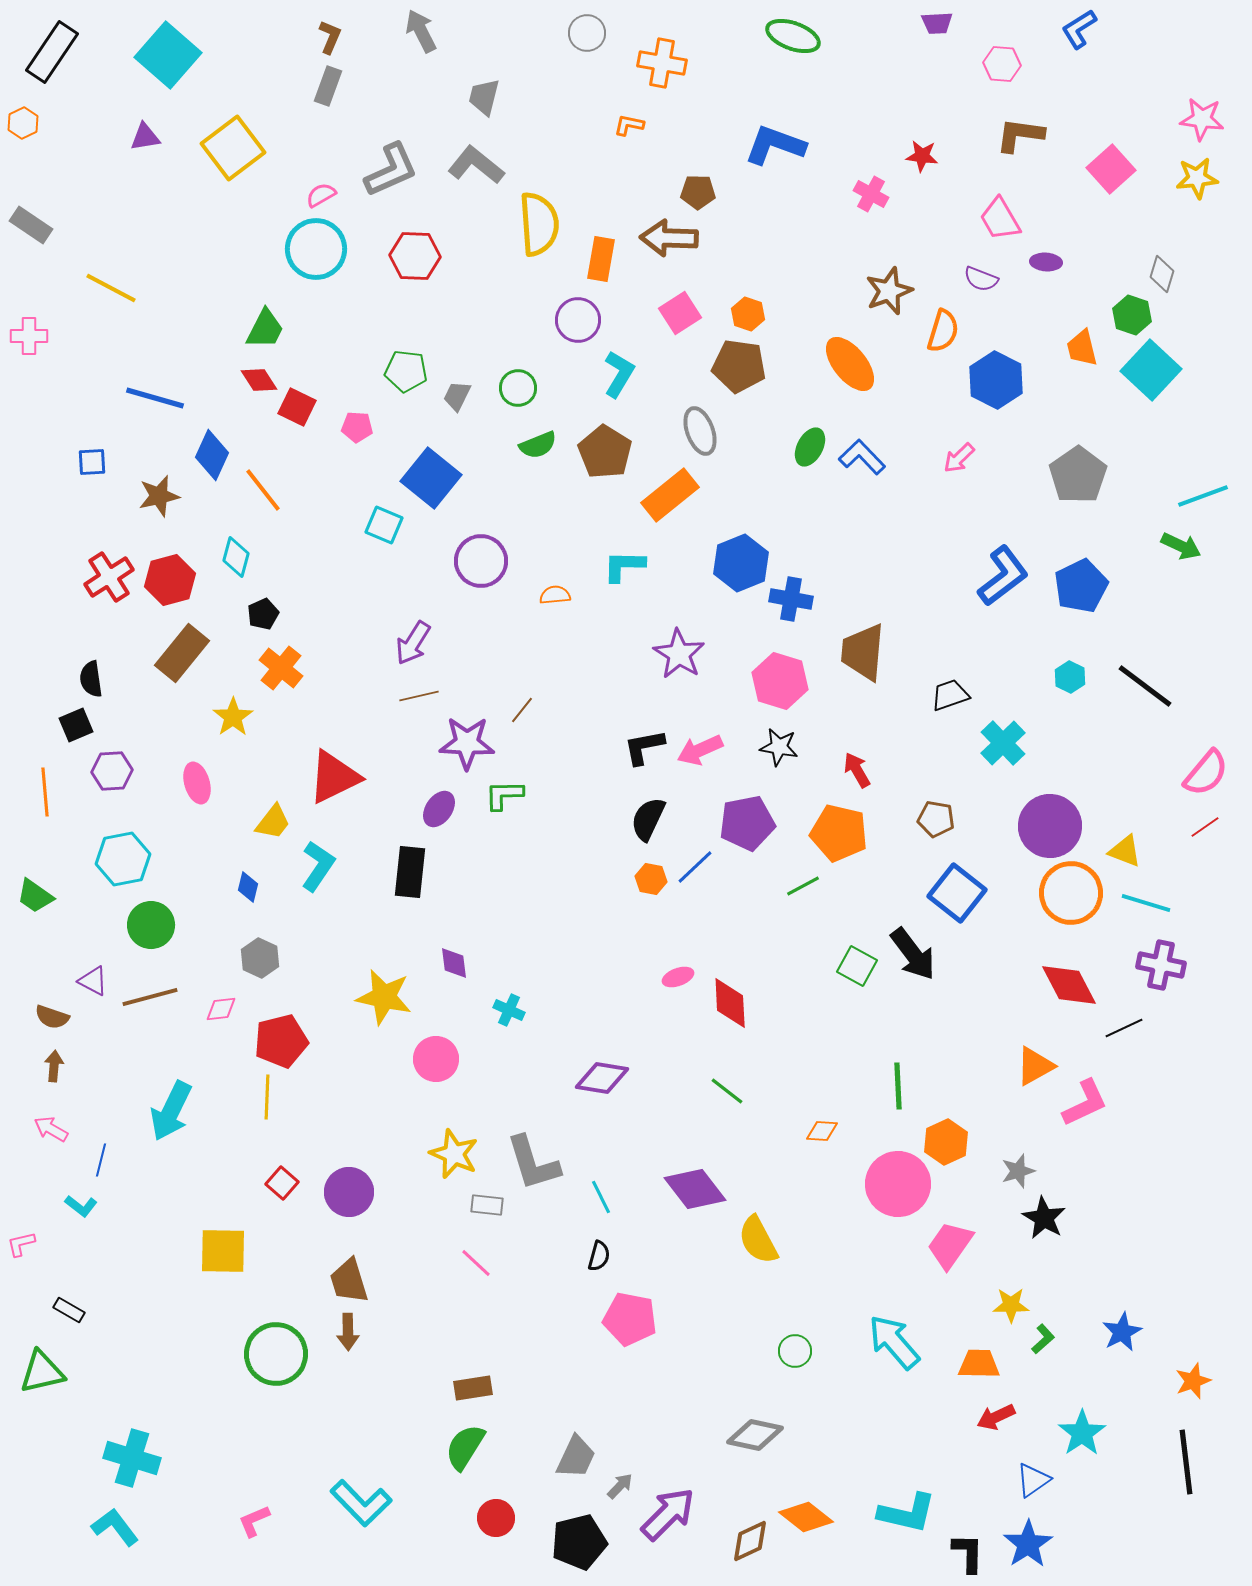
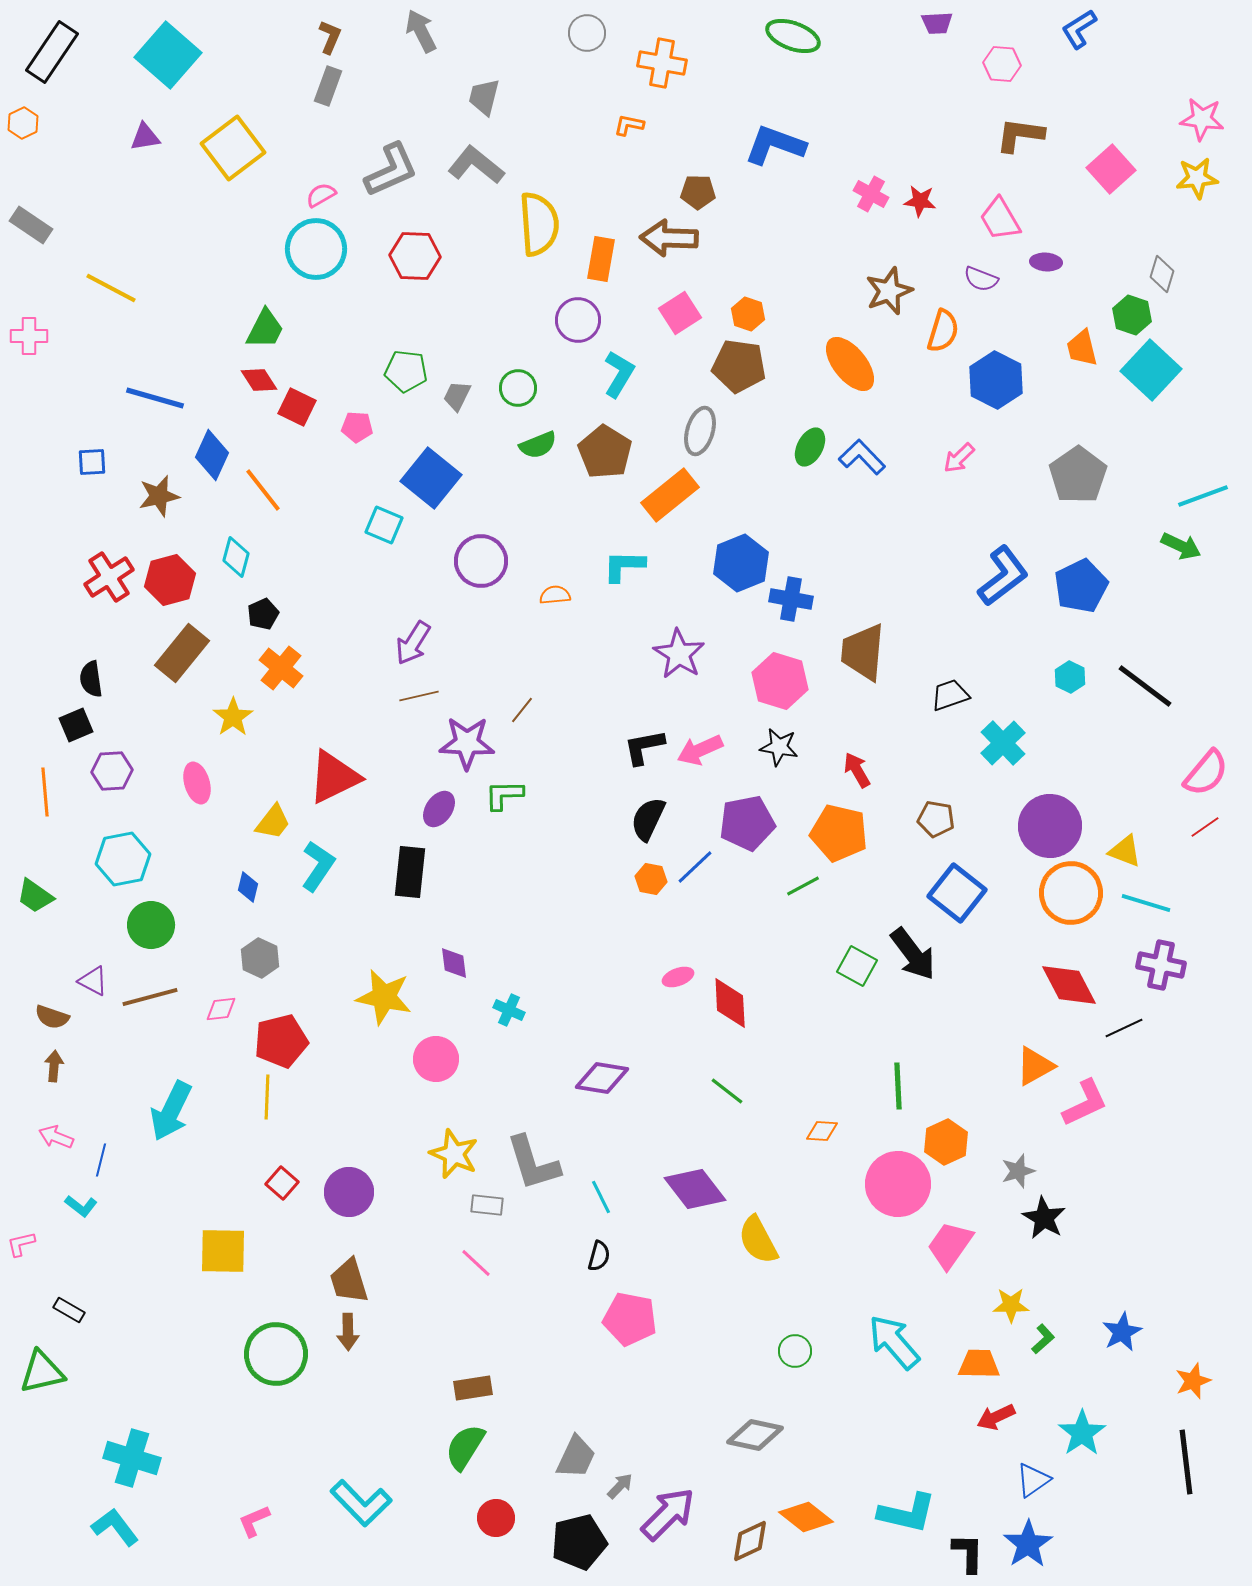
red star at (922, 156): moved 2 px left, 45 px down
gray ellipse at (700, 431): rotated 36 degrees clockwise
pink arrow at (51, 1129): moved 5 px right, 8 px down; rotated 8 degrees counterclockwise
